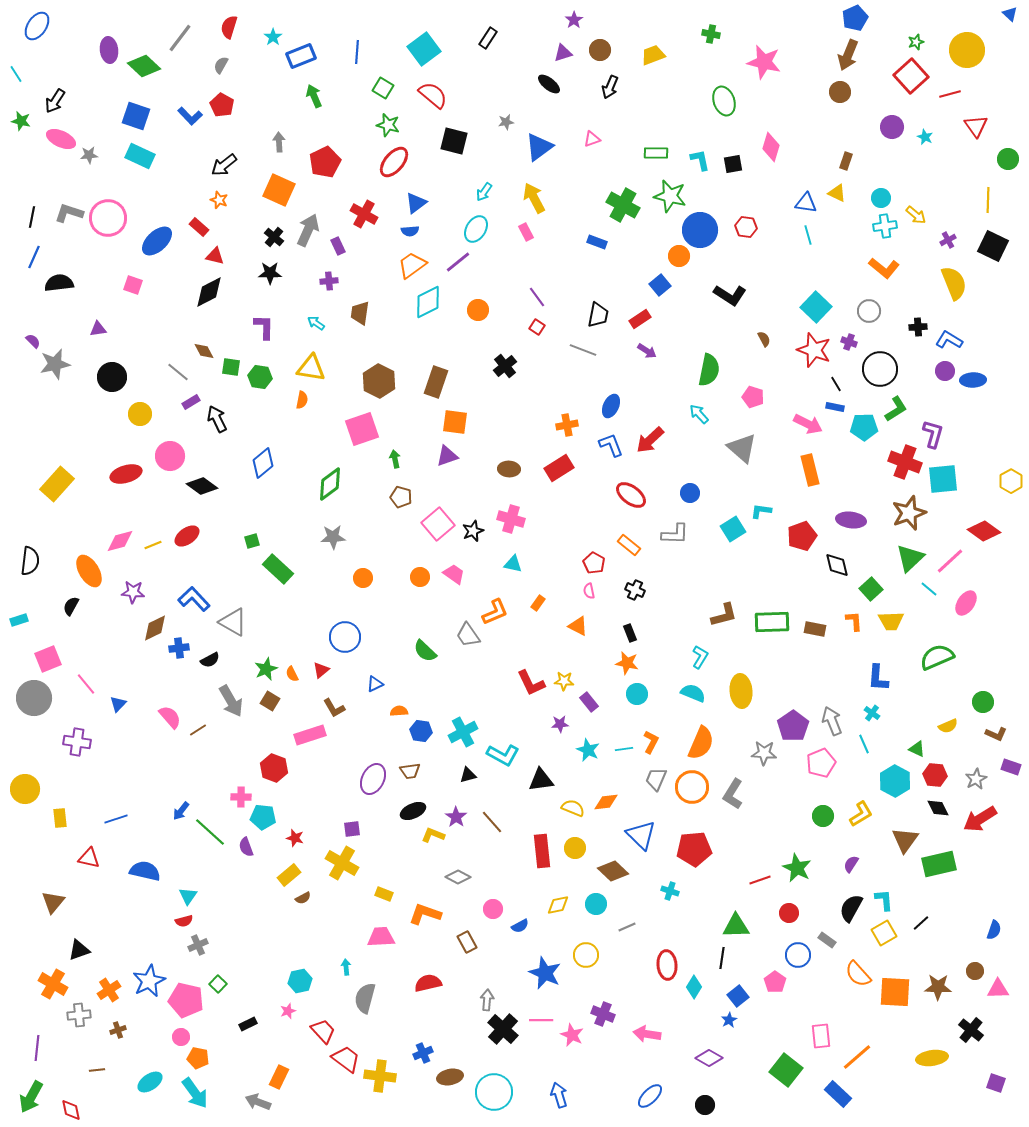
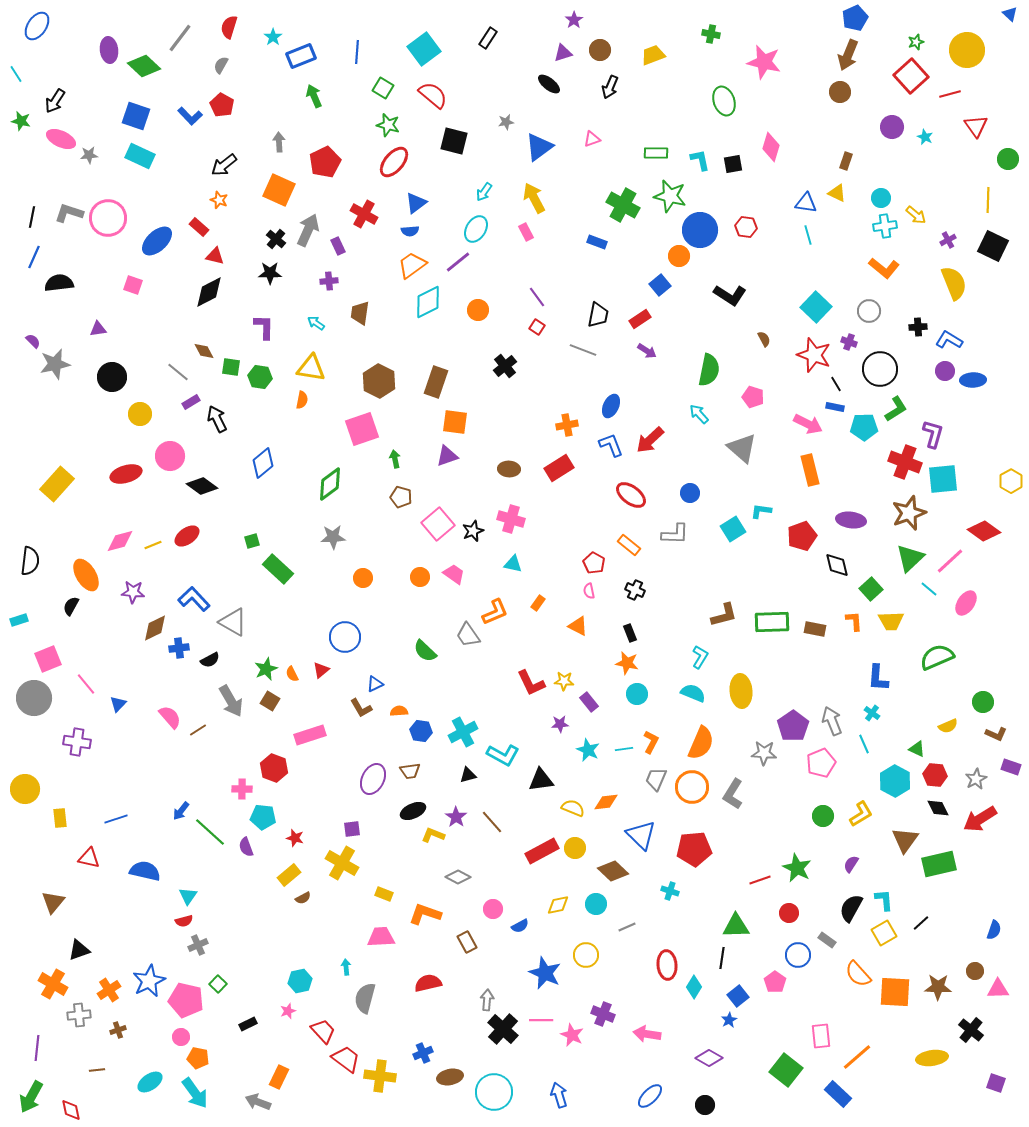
black cross at (274, 237): moved 2 px right, 2 px down
red star at (814, 350): moved 5 px down
orange ellipse at (89, 571): moved 3 px left, 4 px down
brown L-shape at (334, 708): moved 27 px right
pink cross at (241, 797): moved 1 px right, 8 px up
red rectangle at (542, 851): rotated 68 degrees clockwise
